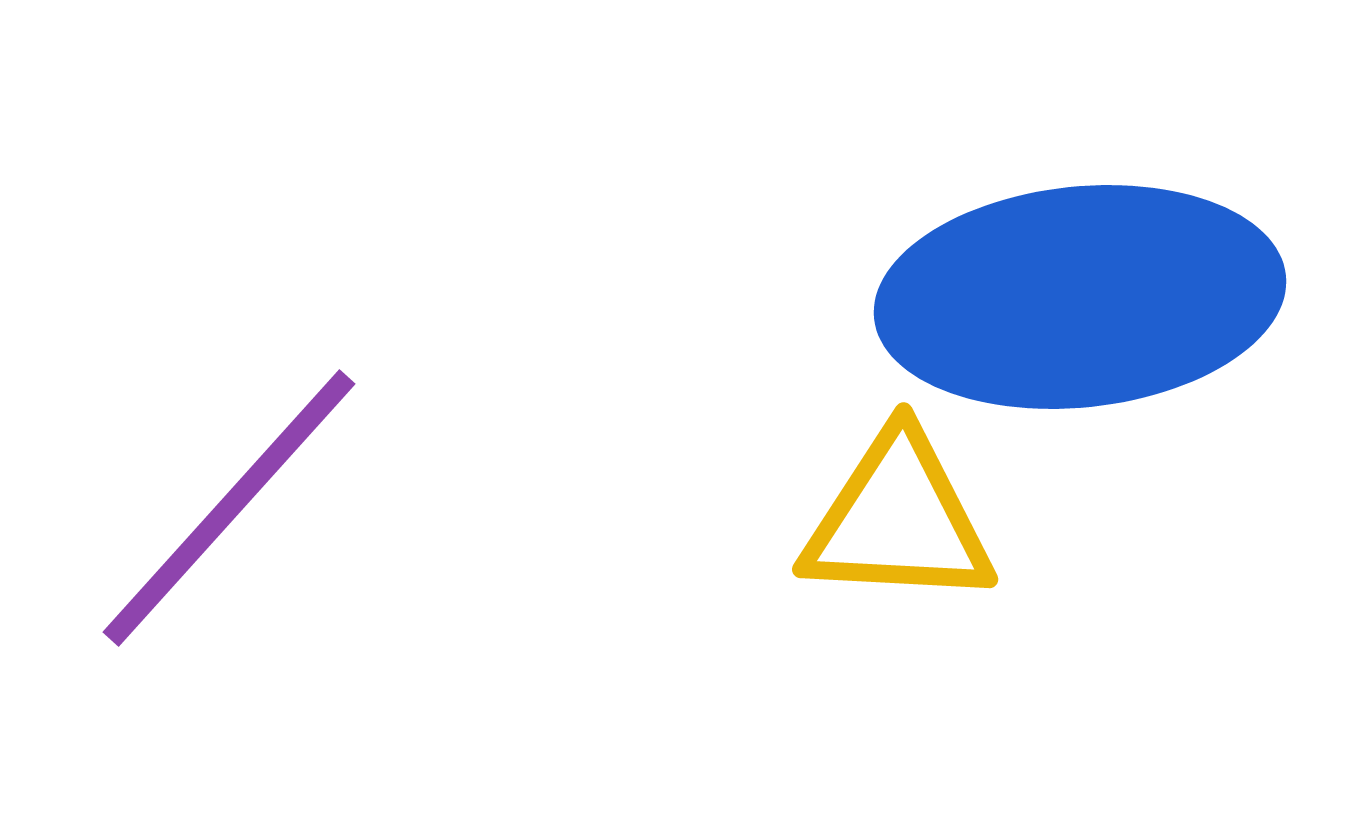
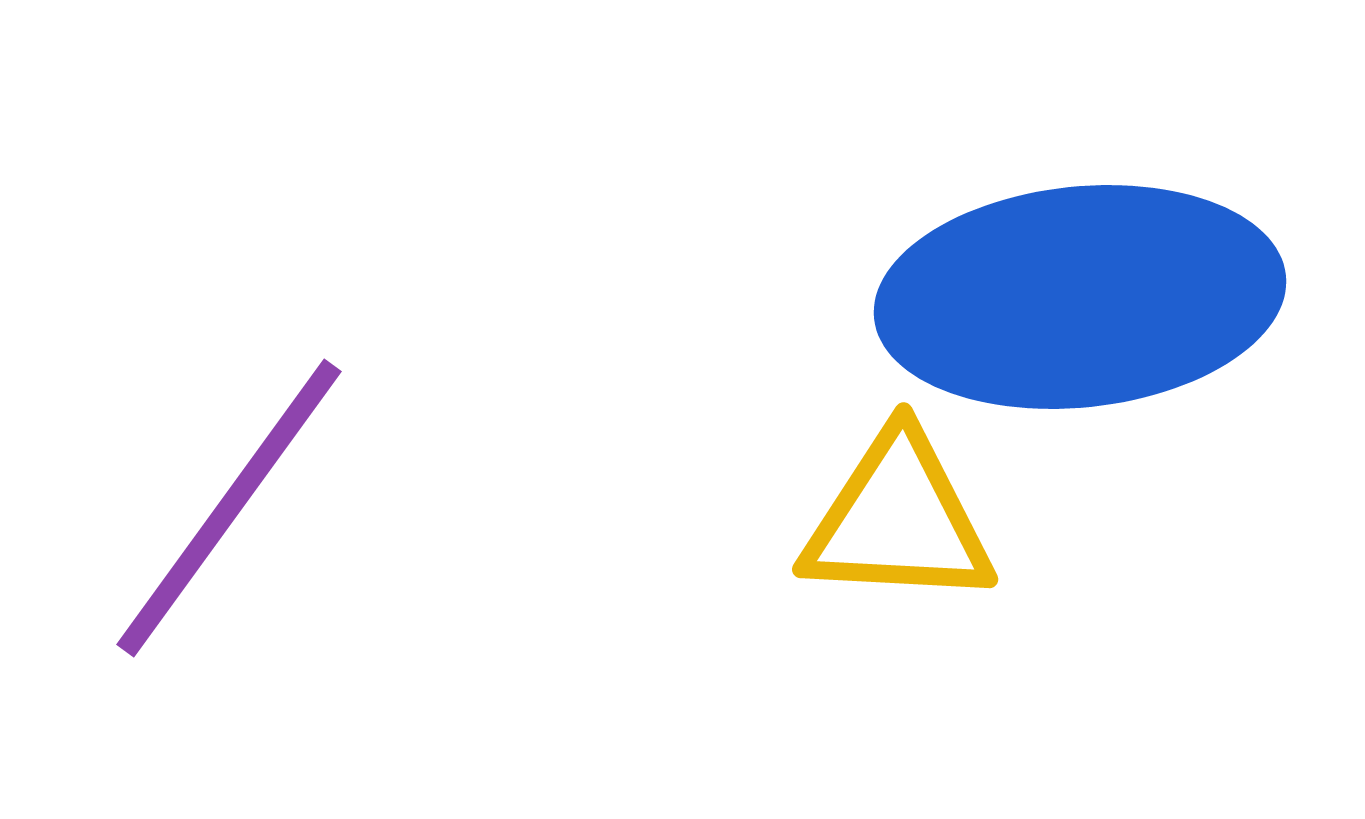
purple line: rotated 6 degrees counterclockwise
